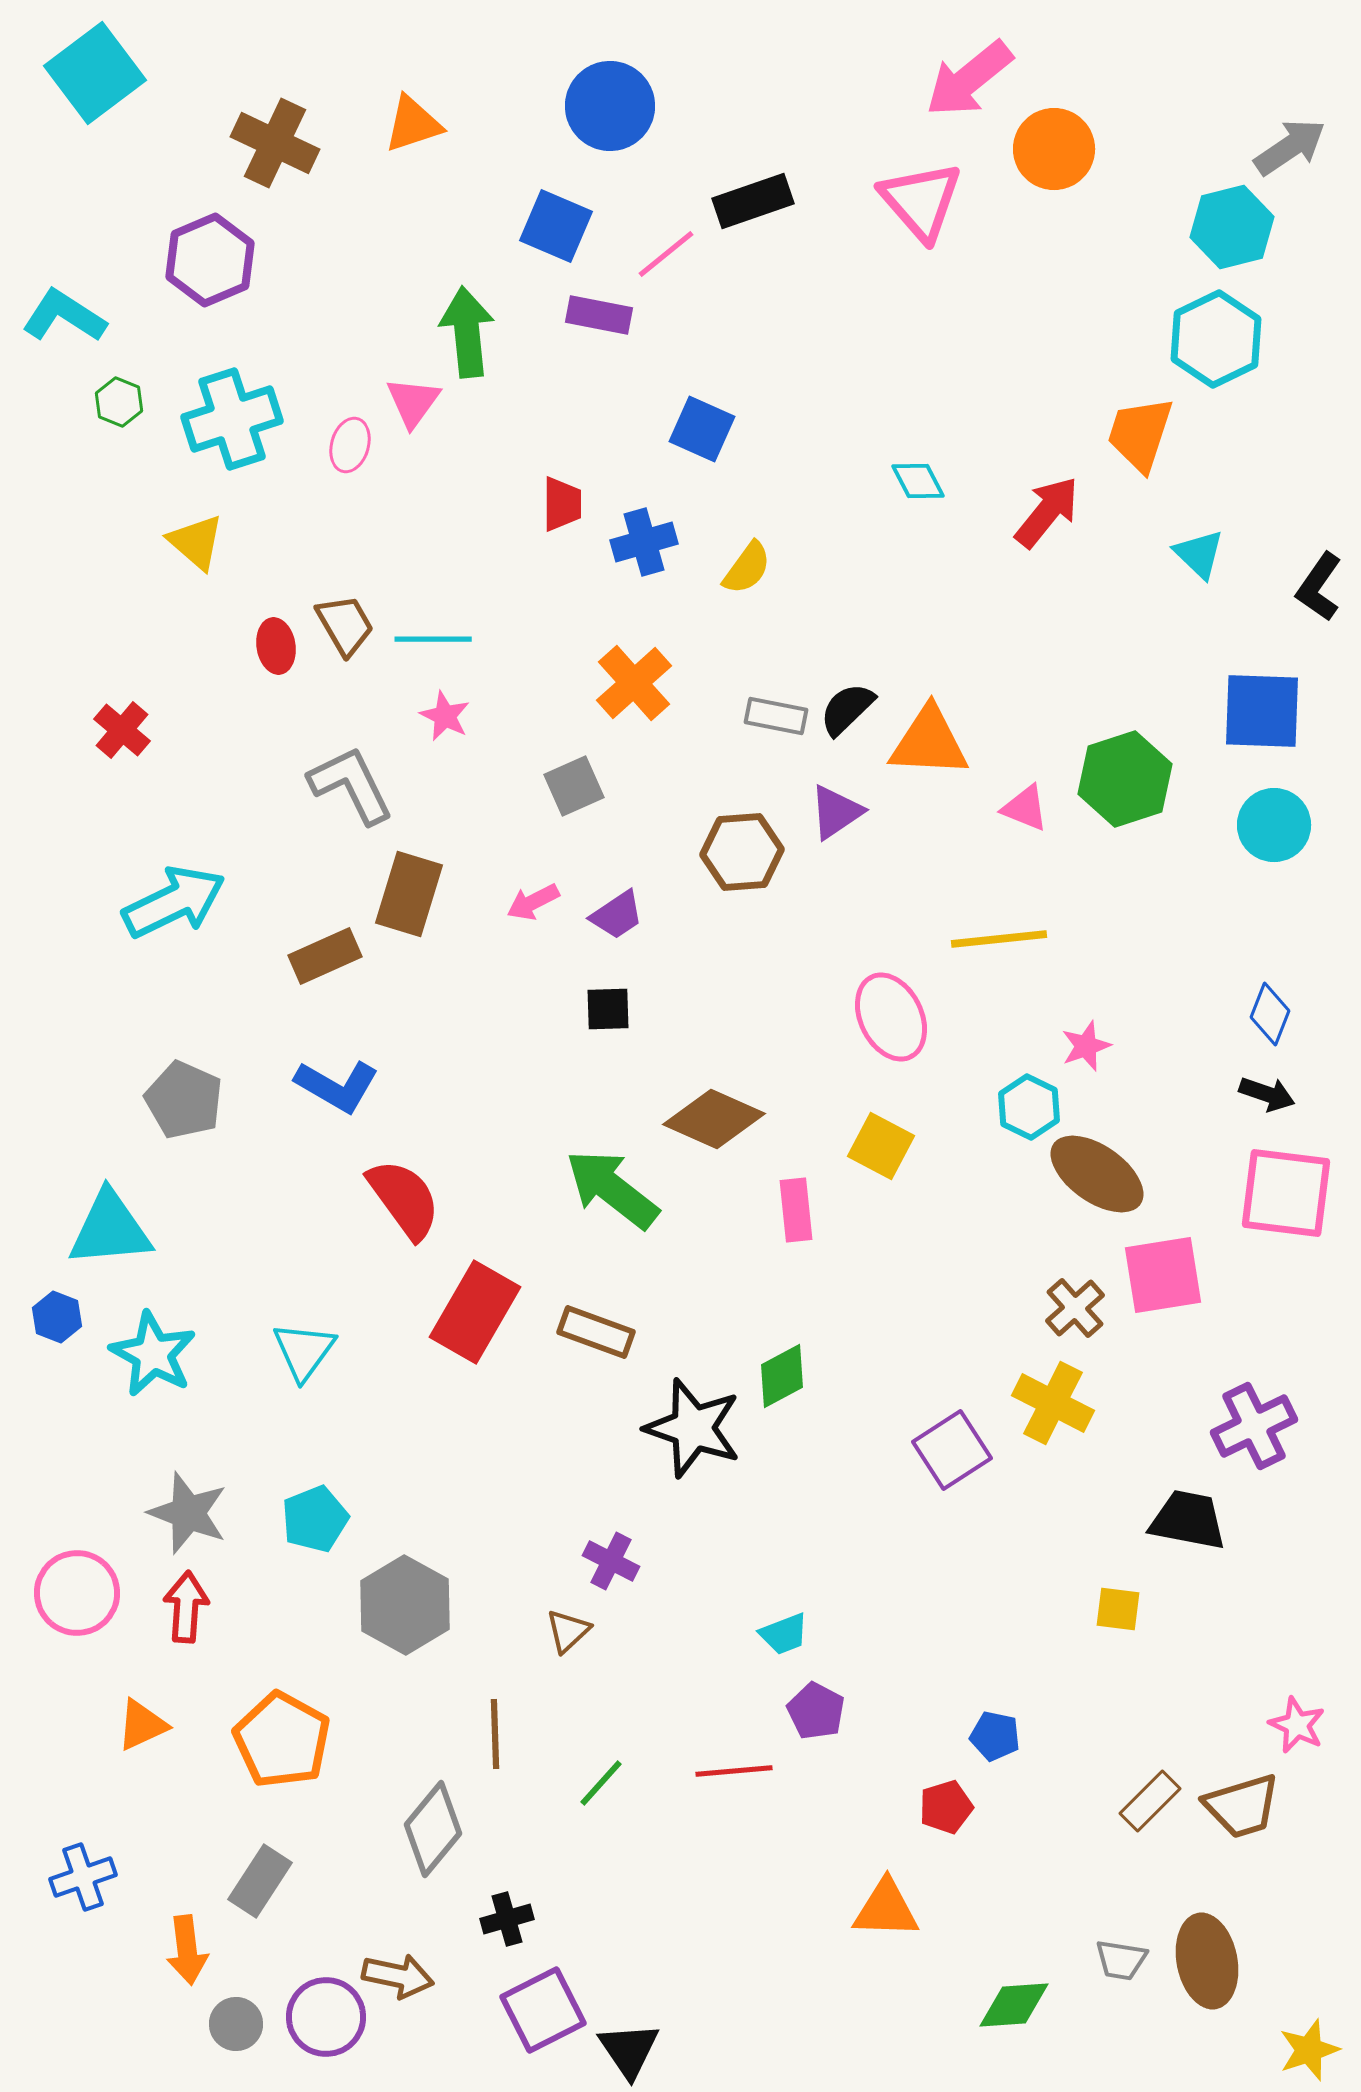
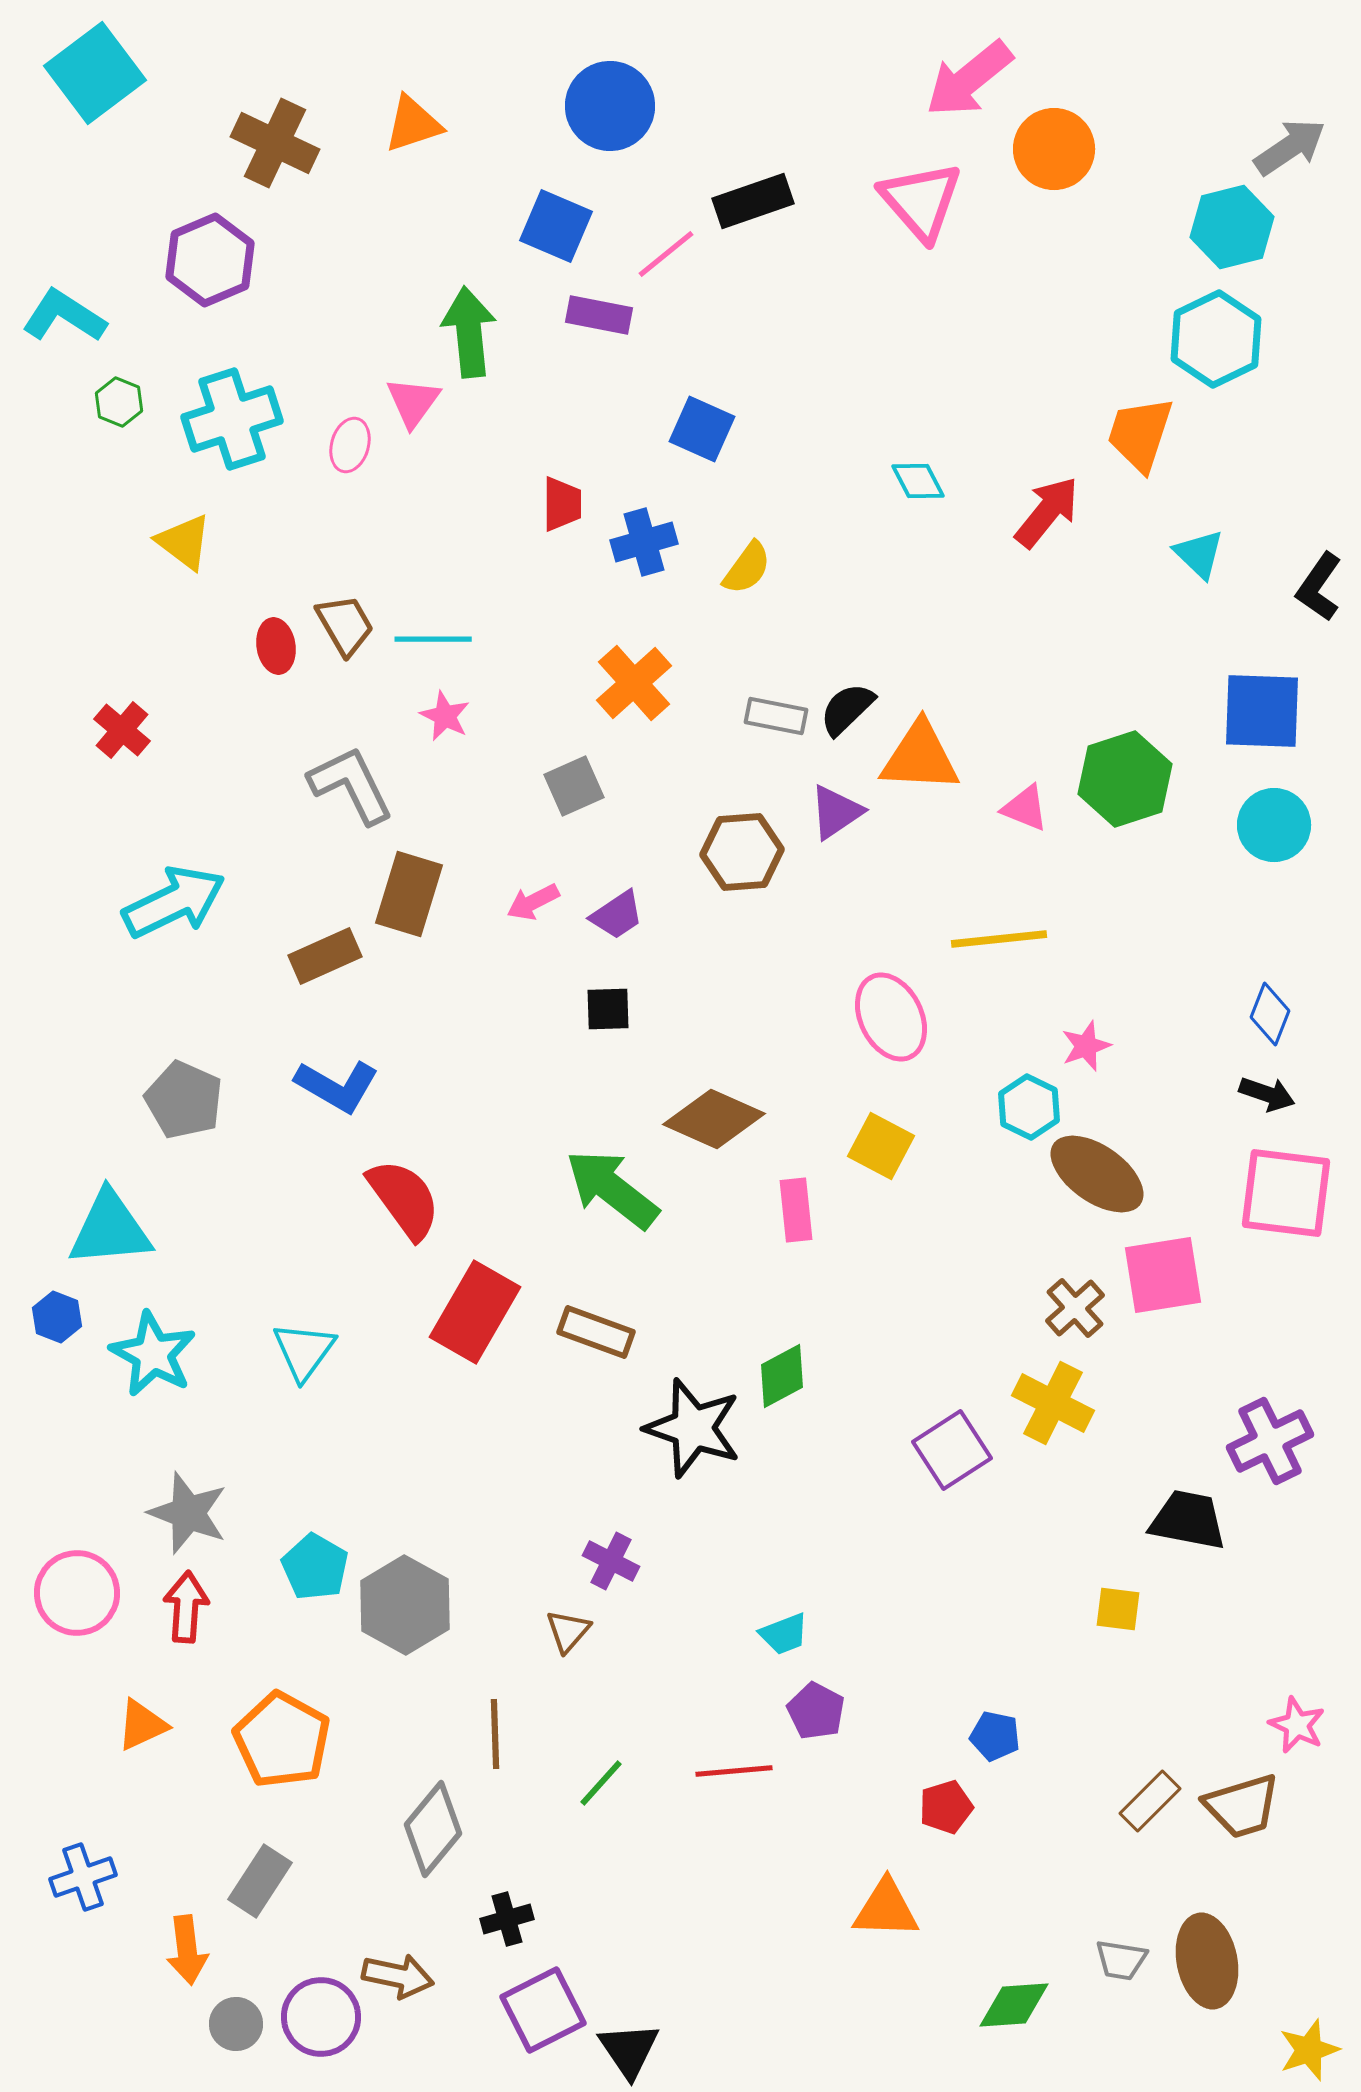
green arrow at (467, 332): moved 2 px right
yellow triangle at (196, 542): moved 12 px left; rotated 4 degrees counterclockwise
orange triangle at (929, 742): moved 9 px left, 15 px down
purple cross at (1254, 1426): moved 16 px right, 15 px down
cyan pentagon at (315, 1519): moved 48 px down; rotated 20 degrees counterclockwise
brown triangle at (568, 1631): rotated 6 degrees counterclockwise
purple circle at (326, 2017): moved 5 px left
